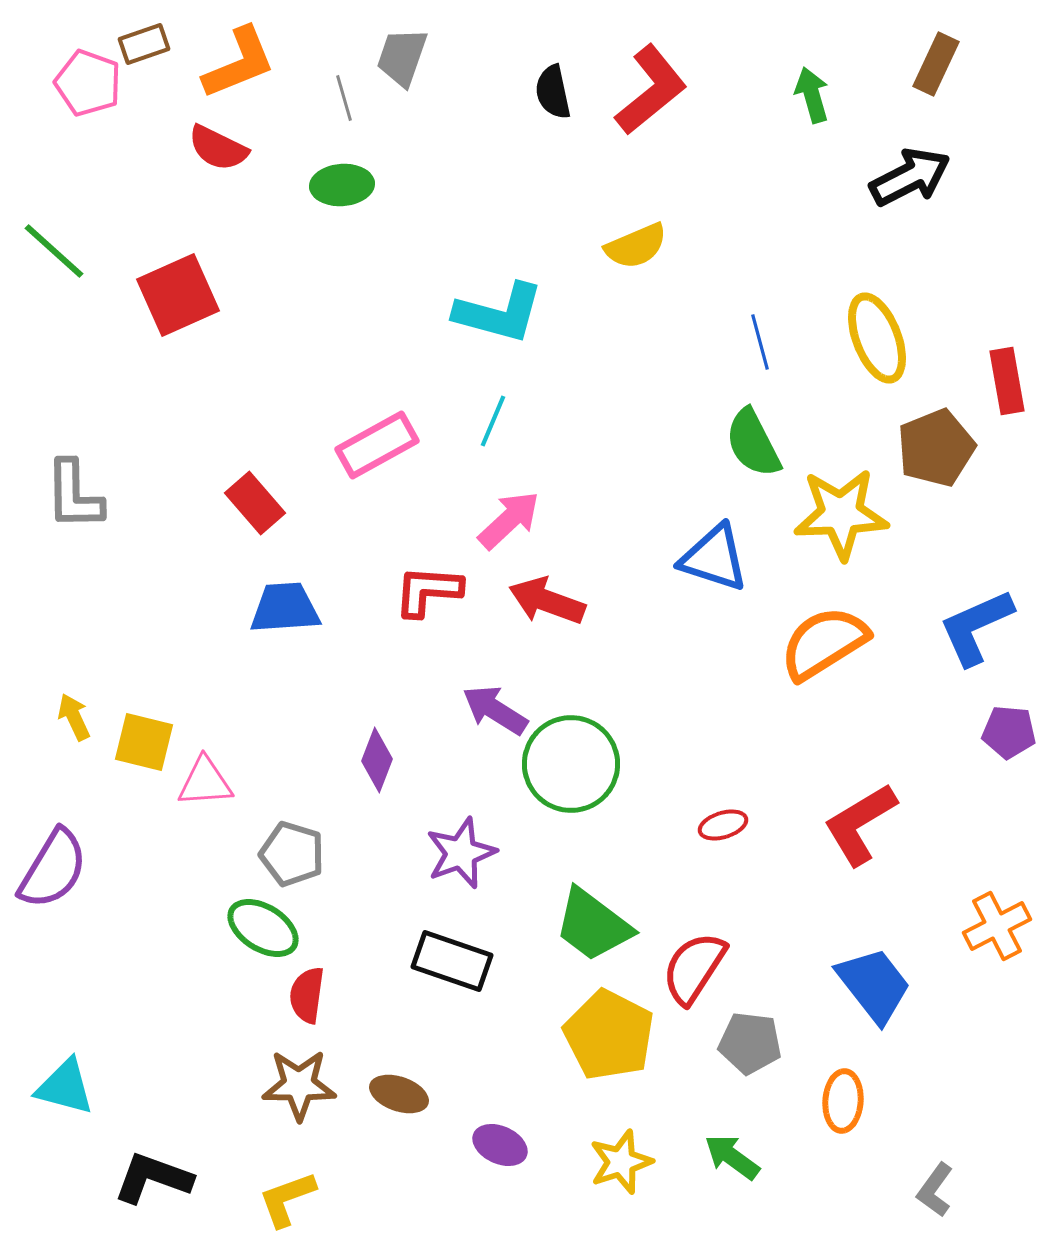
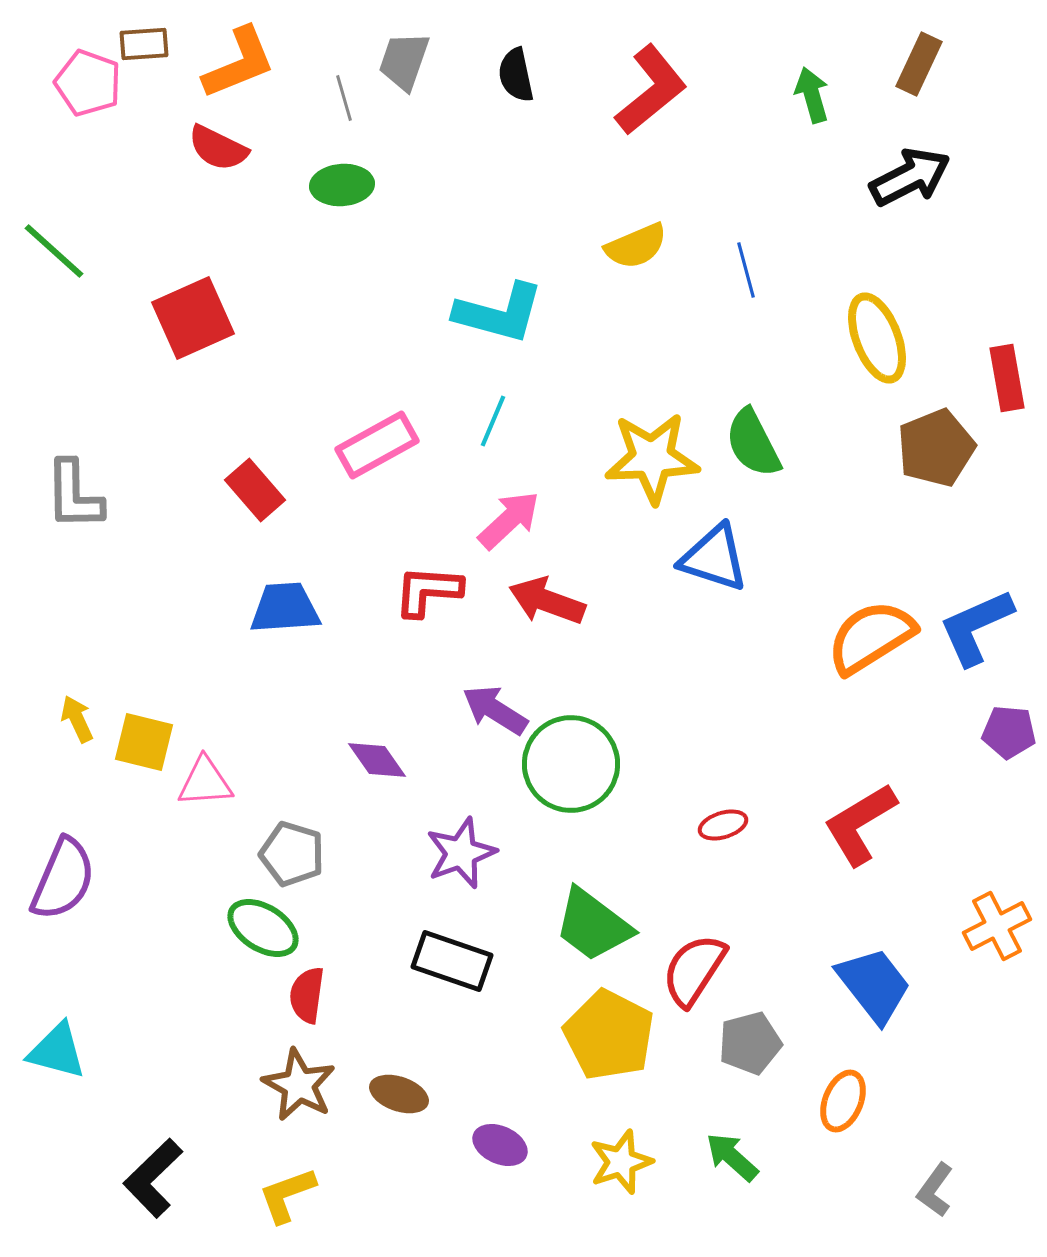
brown rectangle at (144, 44): rotated 15 degrees clockwise
gray trapezoid at (402, 57): moved 2 px right, 4 px down
brown rectangle at (936, 64): moved 17 px left
black semicircle at (553, 92): moved 37 px left, 17 px up
red square at (178, 295): moved 15 px right, 23 px down
blue line at (760, 342): moved 14 px left, 72 px up
red rectangle at (1007, 381): moved 3 px up
red rectangle at (255, 503): moved 13 px up
yellow star at (841, 514): moved 189 px left, 56 px up
orange semicircle at (824, 643): moved 47 px right, 6 px up
yellow arrow at (74, 717): moved 3 px right, 2 px down
purple diamond at (377, 760): rotated 56 degrees counterclockwise
purple semicircle at (53, 869): moved 10 px right, 10 px down; rotated 8 degrees counterclockwise
red semicircle at (694, 968): moved 2 px down
gray pentagon at (750, 1043): rotated 22 degrees counterclockwise
brown star at (299, 1085): rotated 28 degrees clockwise
cyan triangle at (65, 1087): moved 8 px left, 36 px up
orange ellipse at (843, 1101): rotated 18 degrees clockwise
green arrow at (732, 1157): rotated 6 degrees clockwise
black L-shape at (153, 1178): rotated 64 degrees counterclockwise
yellow L-shape at (287, 1199): moved 4 px up
